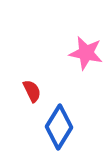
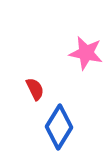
red semicircle: moved 3 px right, 2 px up
